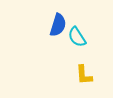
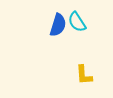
cyan semicircle: moved 15 px up
